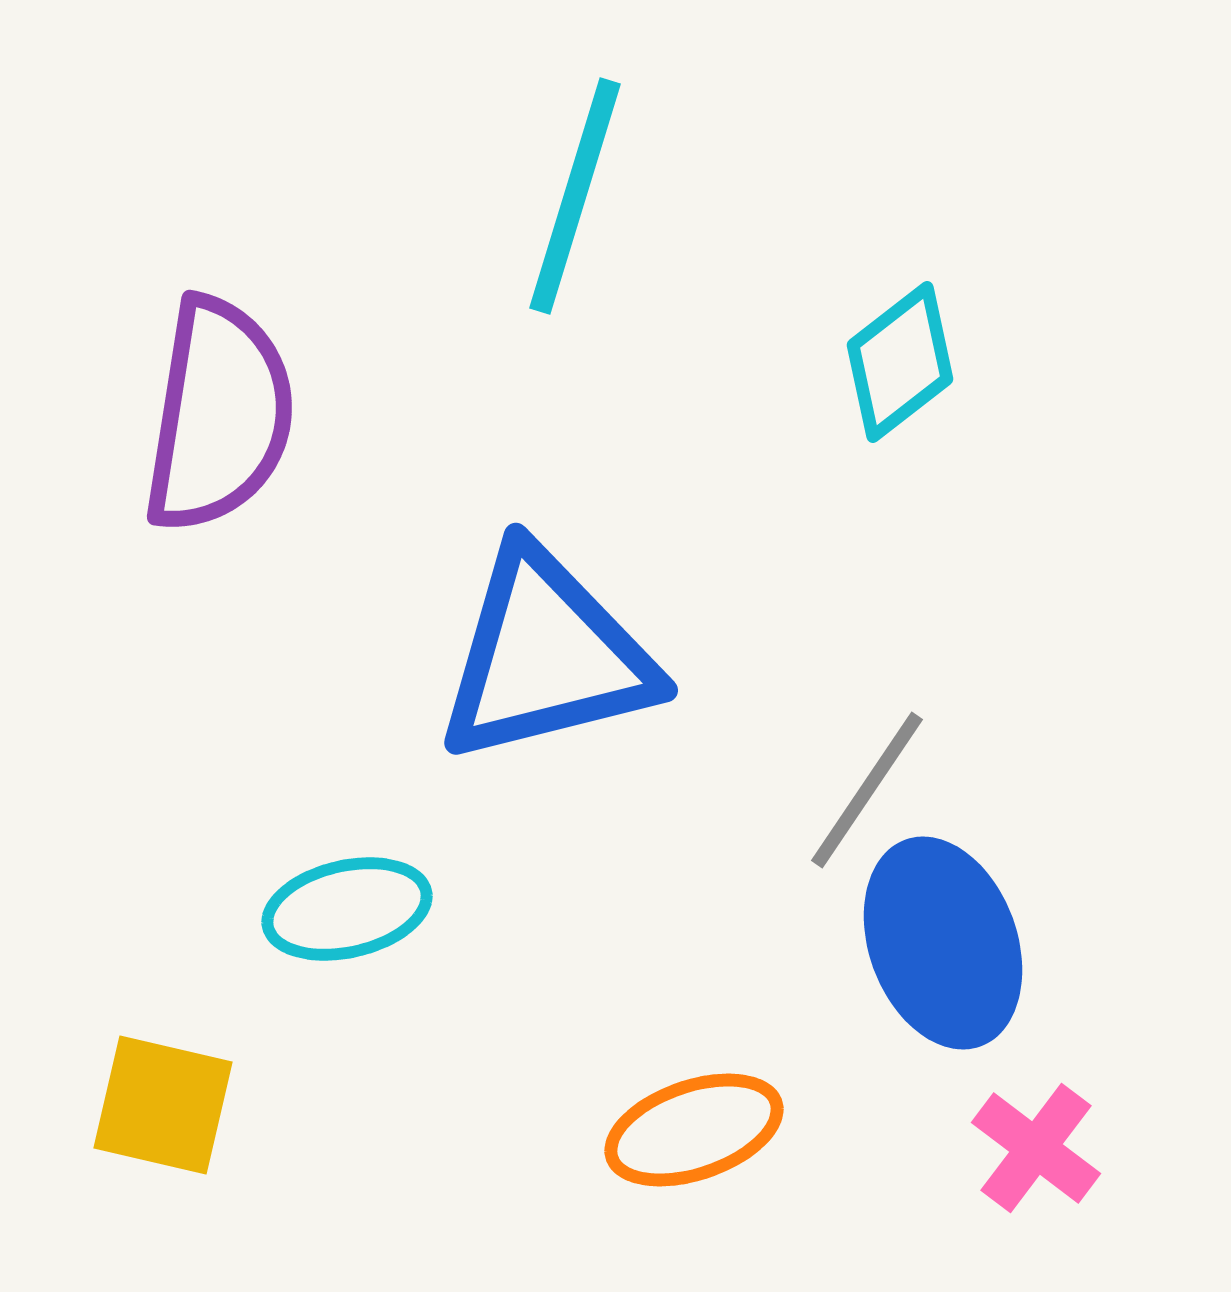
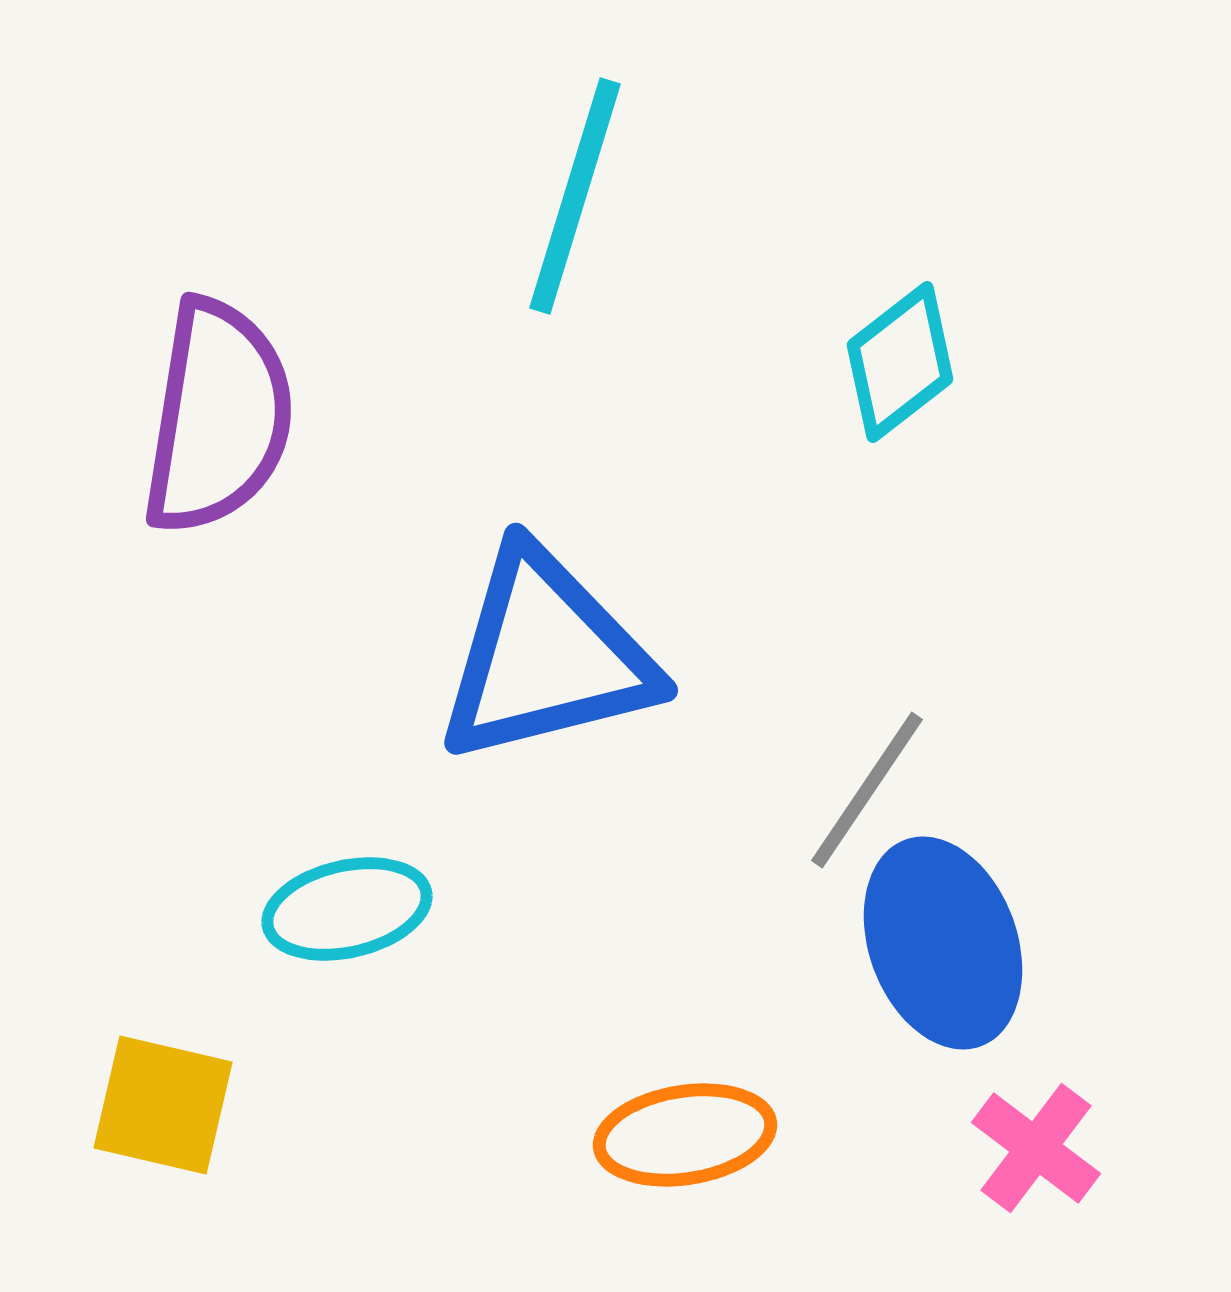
purple semicircle: moved 1 px left, 2 px down
orange ellipse: moved 9 px left, 5 px down; rotated 10 degrees clockwise
